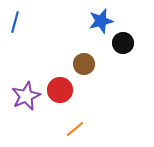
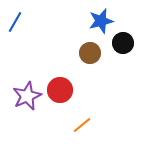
blue line: rotated 15 degrees clockwise
brown circle: moved 6 px right, 11 px up
purple star: moved 1 px right
orange line: moved 7 px right, 4 px up
